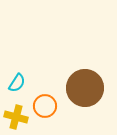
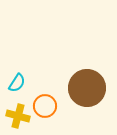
brown circle: moved 2 px right
yellow cross: moved 2 px right, 1 px up
